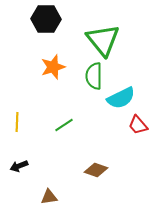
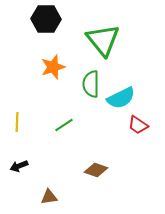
green semicircle: moved 3 px left, 8 px down
red trapezoid: rotated 15 degrees counterclockwise
